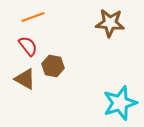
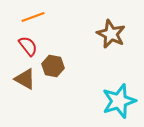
brown star: moved 1 px right, 11 px down; rotated 20 degrees clockwise
cyan star: moved 1 px left, 2 px up
